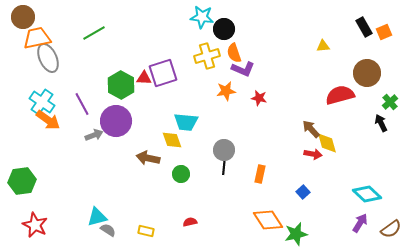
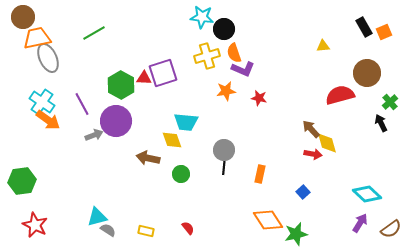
red semicircle at (190, 222): moved 2 px left, 6 px down; rotated 64 degrees clockwise
